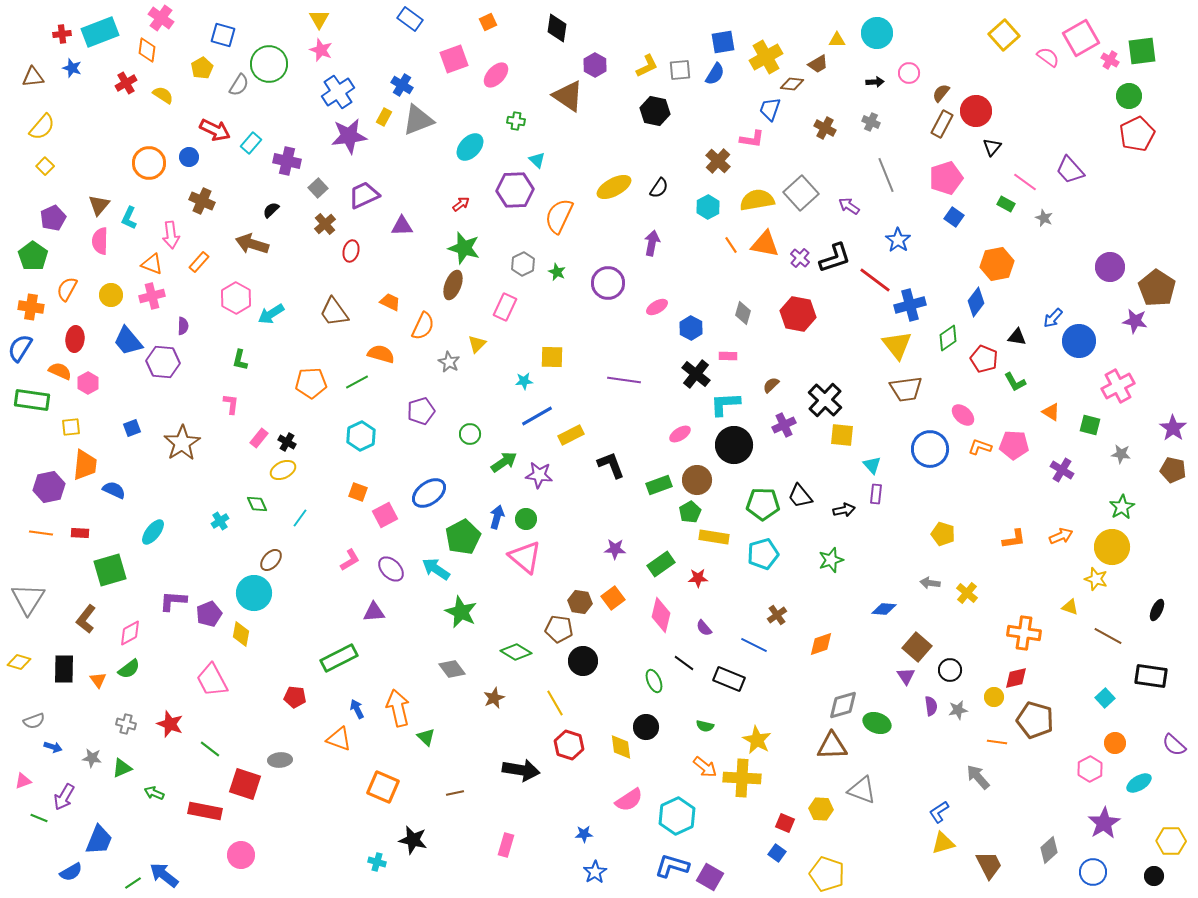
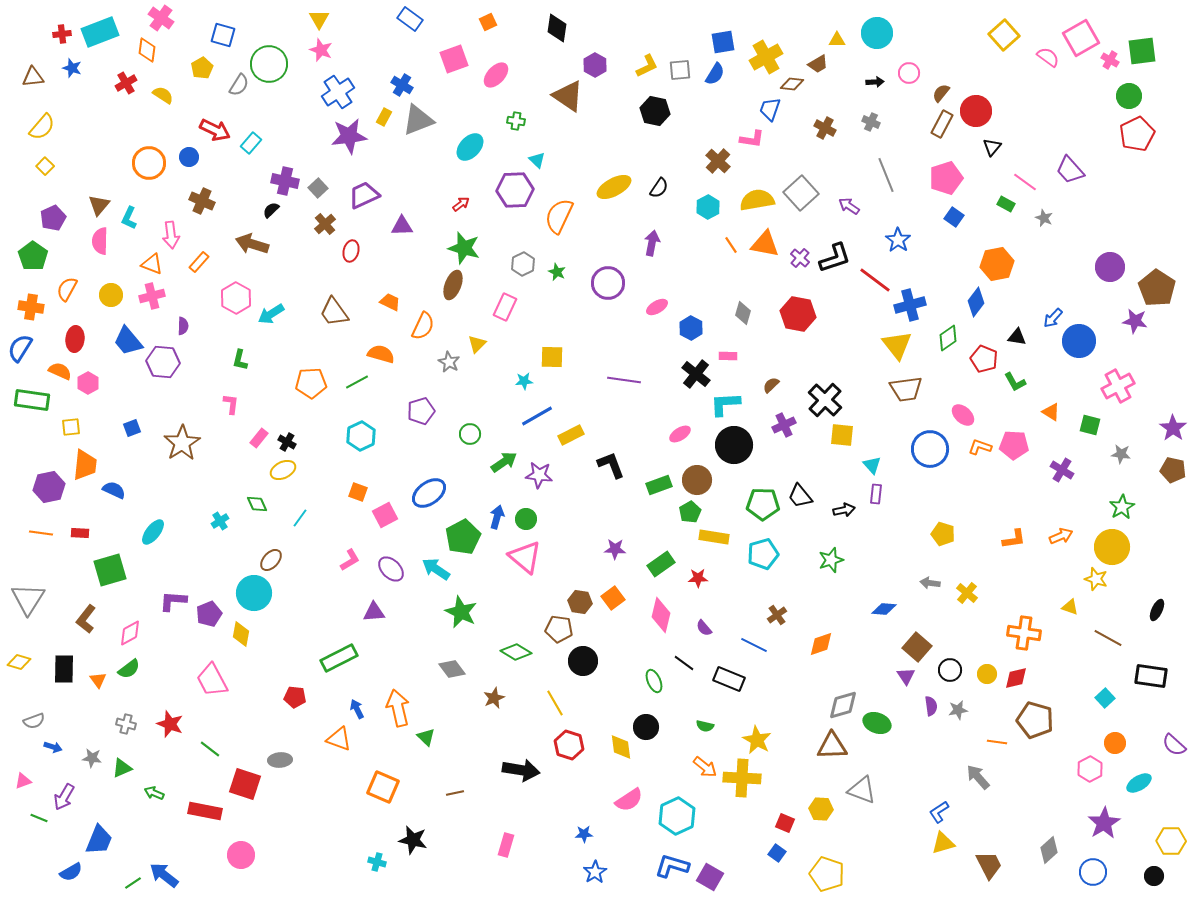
purple cross at (287, 161): moved 2 px left, 20 px down
brown line at (1108, 636): moved 2 px down
yellow circle at (994, 697): moved 7 px left, 23 px up
